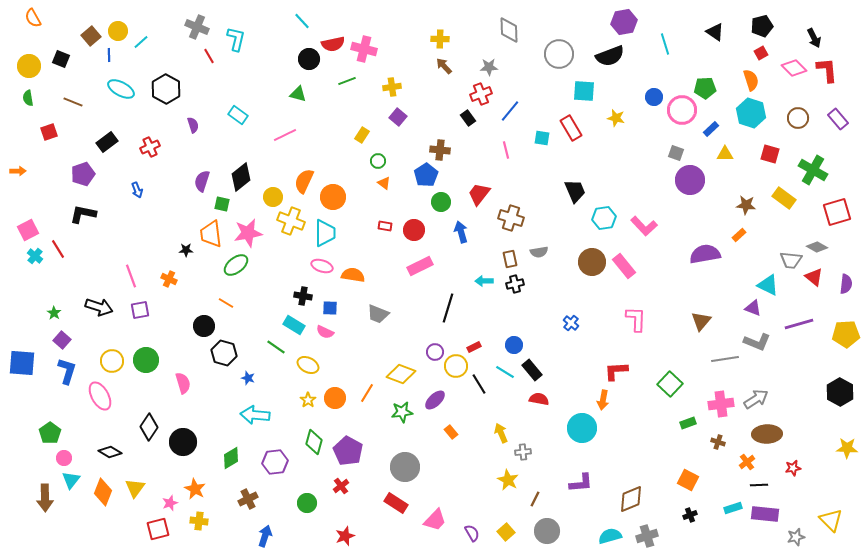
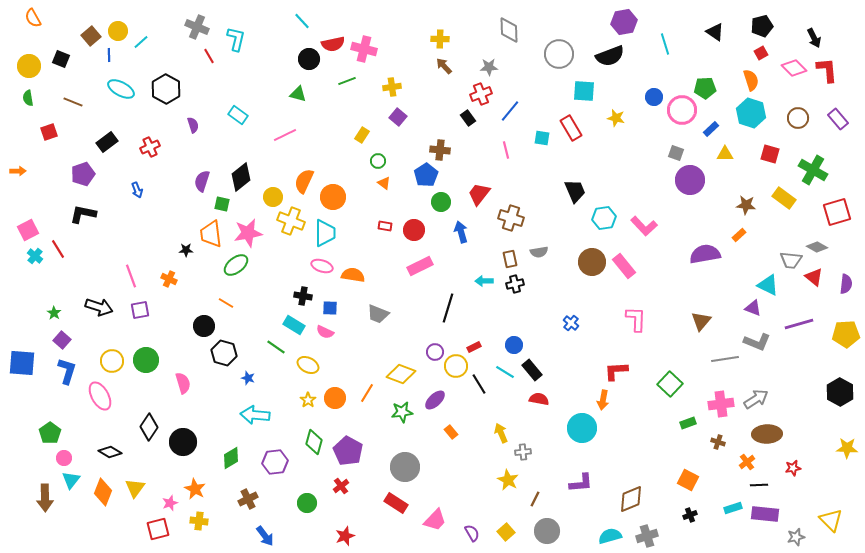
blue arrow at (265, 536): rotated 125 degrees clockwise
